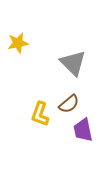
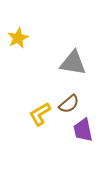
yellow star: moved 5 px up; rotated 15 degrees counterclockwise
gray triangle: rotated 36 degrees counterclockwise
yellow L-shape: rotated 40 degrees clockwise
